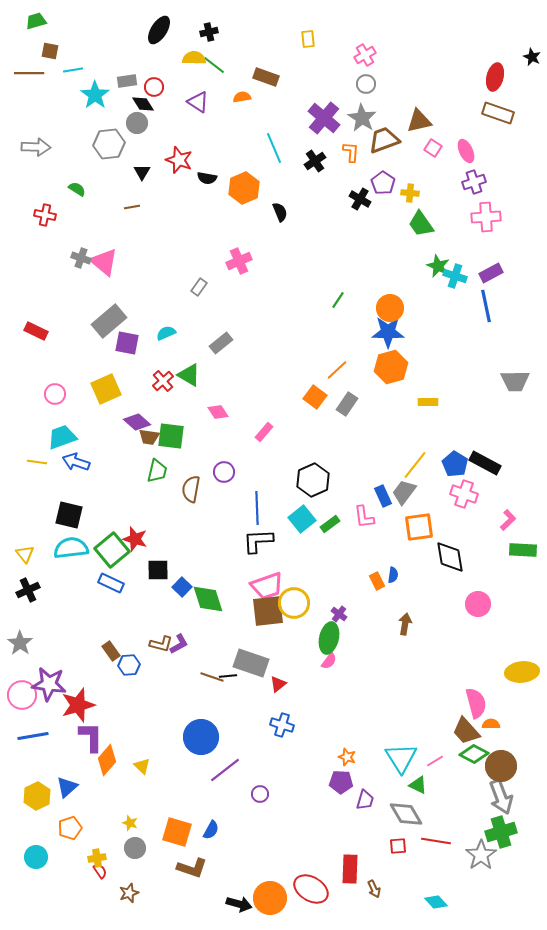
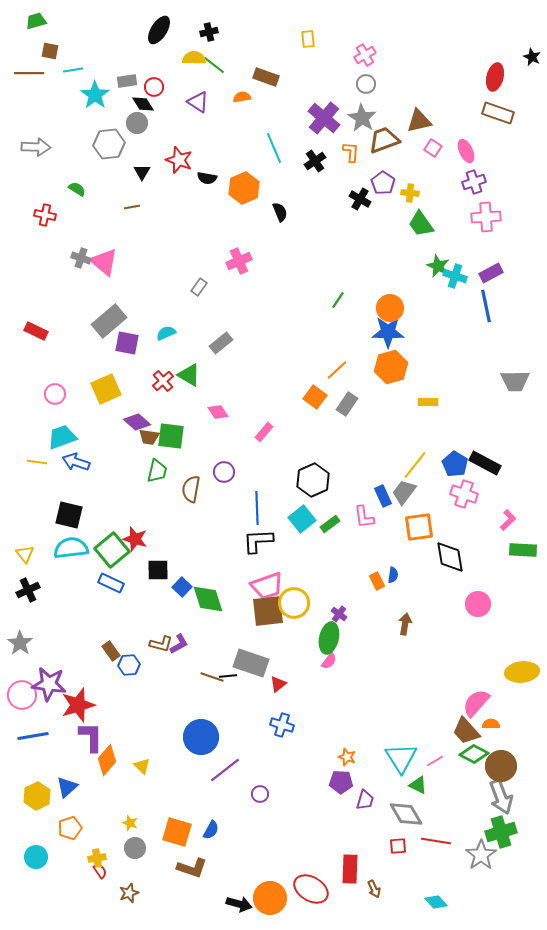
pink semicircle at (476, 703): rotated 124 degrees counterclockwise
